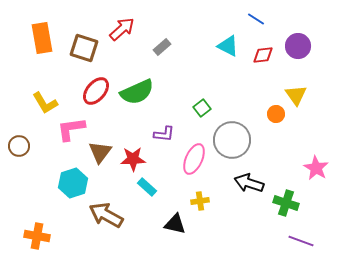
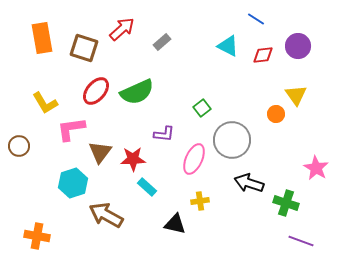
gray rectangle: moved 5 px up
